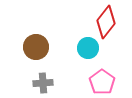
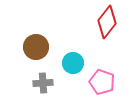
red diamond: moved 1 px right
cyan circle: moved 15 px left, 15 px down
pink pentagon: rotated 15 degrees counterclockwise
